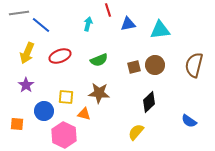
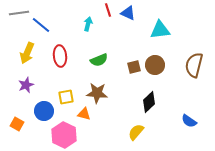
blue triangle: moved 11 px up; rotated 35 degrees clockwise
red ellipse: rotated 75 degrees counterclockwise
purple star: rotated 14 degrees clockwise
brown star: moved 2 px left
yellow square: rotated 14 degrees counterclockwise
orange square: rotated 24 degrees clockwise
